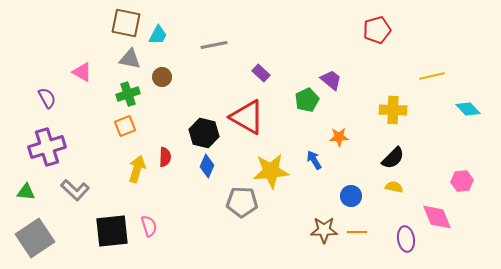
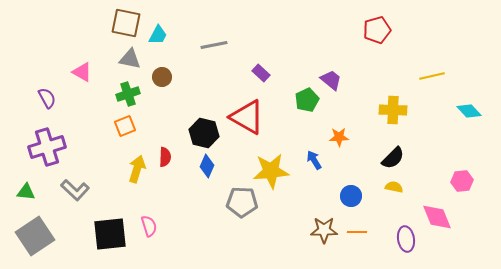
cyan diamond: moved 1 px right, 2 px down
black square: moved 2 px left, 3 px down
gray square: moved 2 px up
